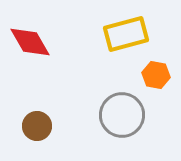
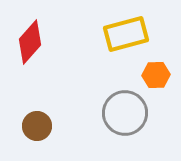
red diamond: rotated 72 degrees clockwise
orange hexagon: rotated 12 degrees counterclockwise
gray circle: moved 3 px right, 2 px up
